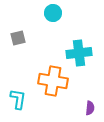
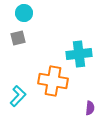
cyan circle: moved 29 px left
cyan cross: moved 1 px down
cyan L-shape: moved 3 px up; rotated 35 degrees clockwise
